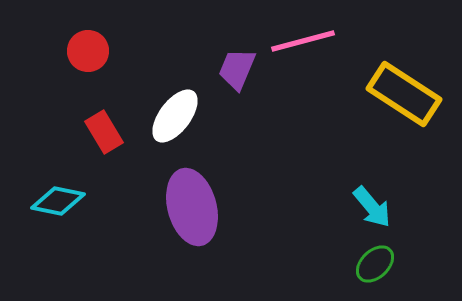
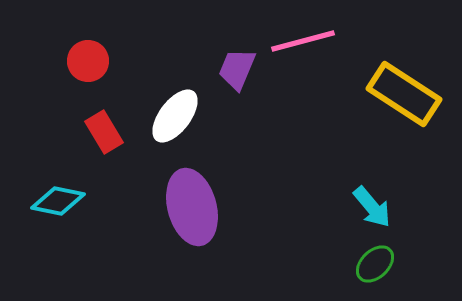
red circle: moved 10 px down
